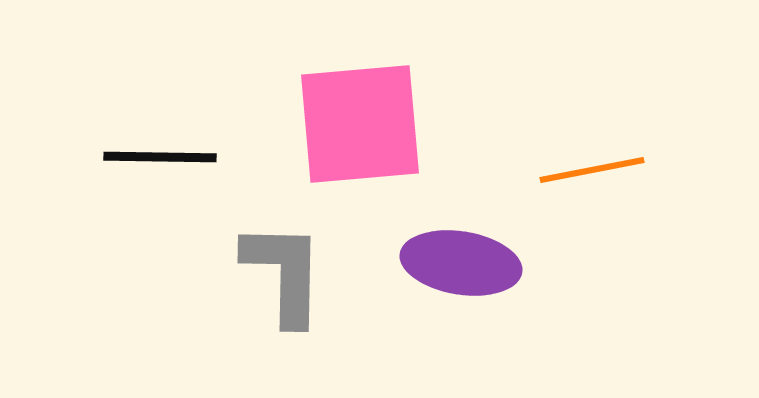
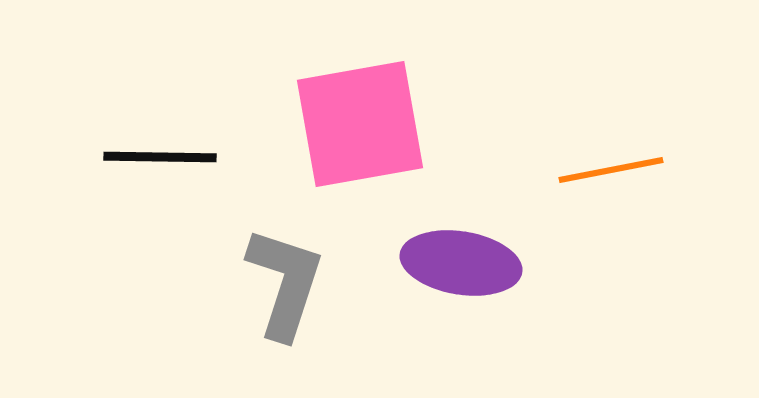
pink square: rotated 5 degrees counterclockwise
orange line: moved 19 px right
gray L-shape: moved 1 px right, 10 px down; rotated 17 degrees clockwise
